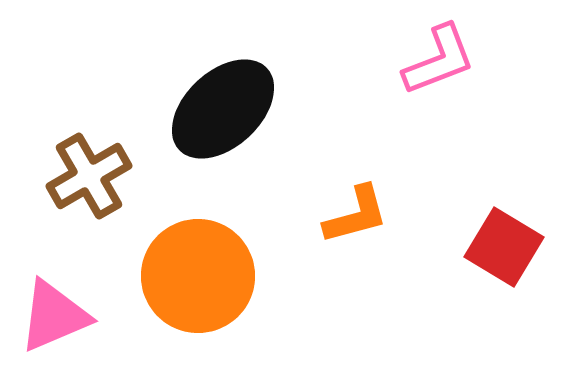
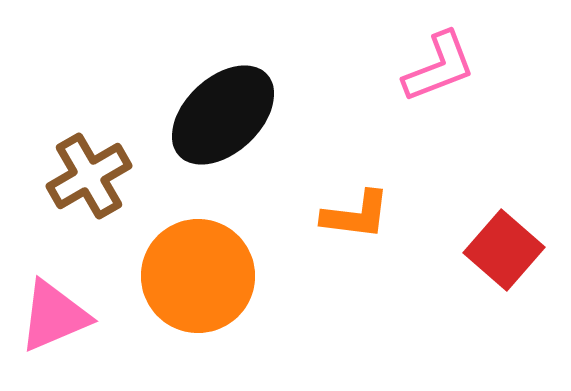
pink L-shape: moved 7 px down
black ellipse: moved 6 px down
orange L-shape: rotated 22 degrees clockwise
red square: moved 3 px down; rotated 10 degrees clockwise
